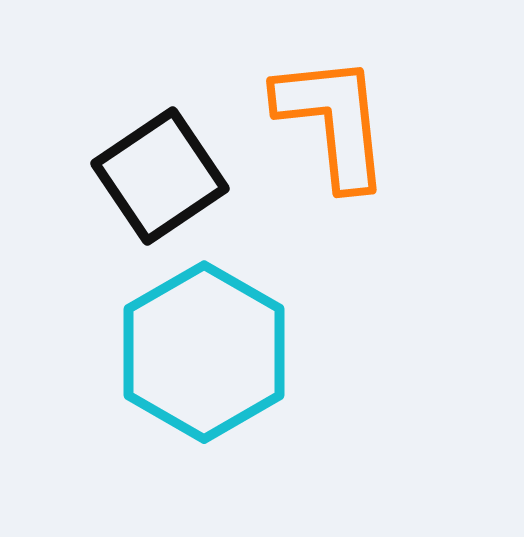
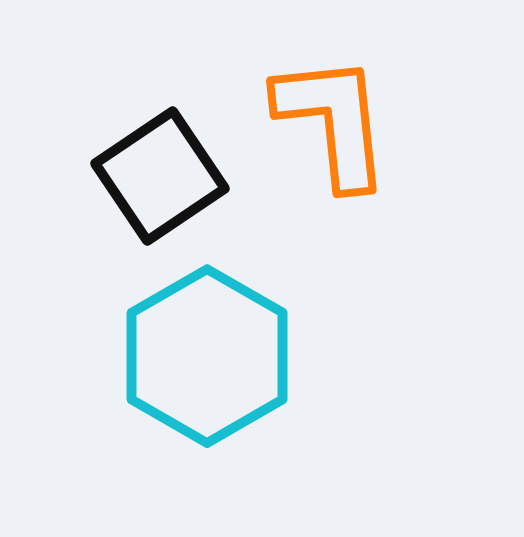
cyan hexagon: moved 3 px right, 4 px down
